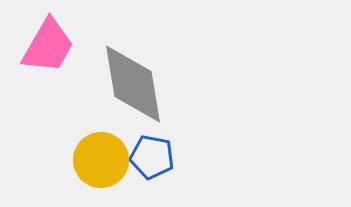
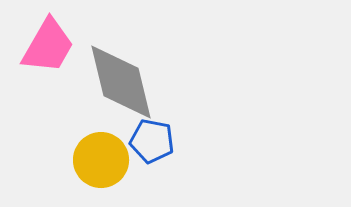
gray diamond: moved 12 px left, 2 px up; rotated 4 degrees counterclockwise
blue pentagon: moved 16 px up
